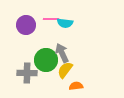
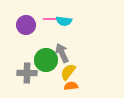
cyan semicircle: moved 1 px left, 2 px up
yellow semicircle: moved 3 px right, 2 px down
orange semicircle: moved 5 px left
